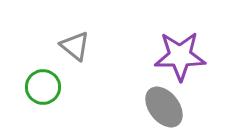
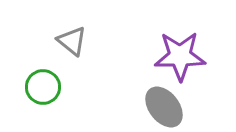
gray triangle: moved 3 px left, 5 px up
